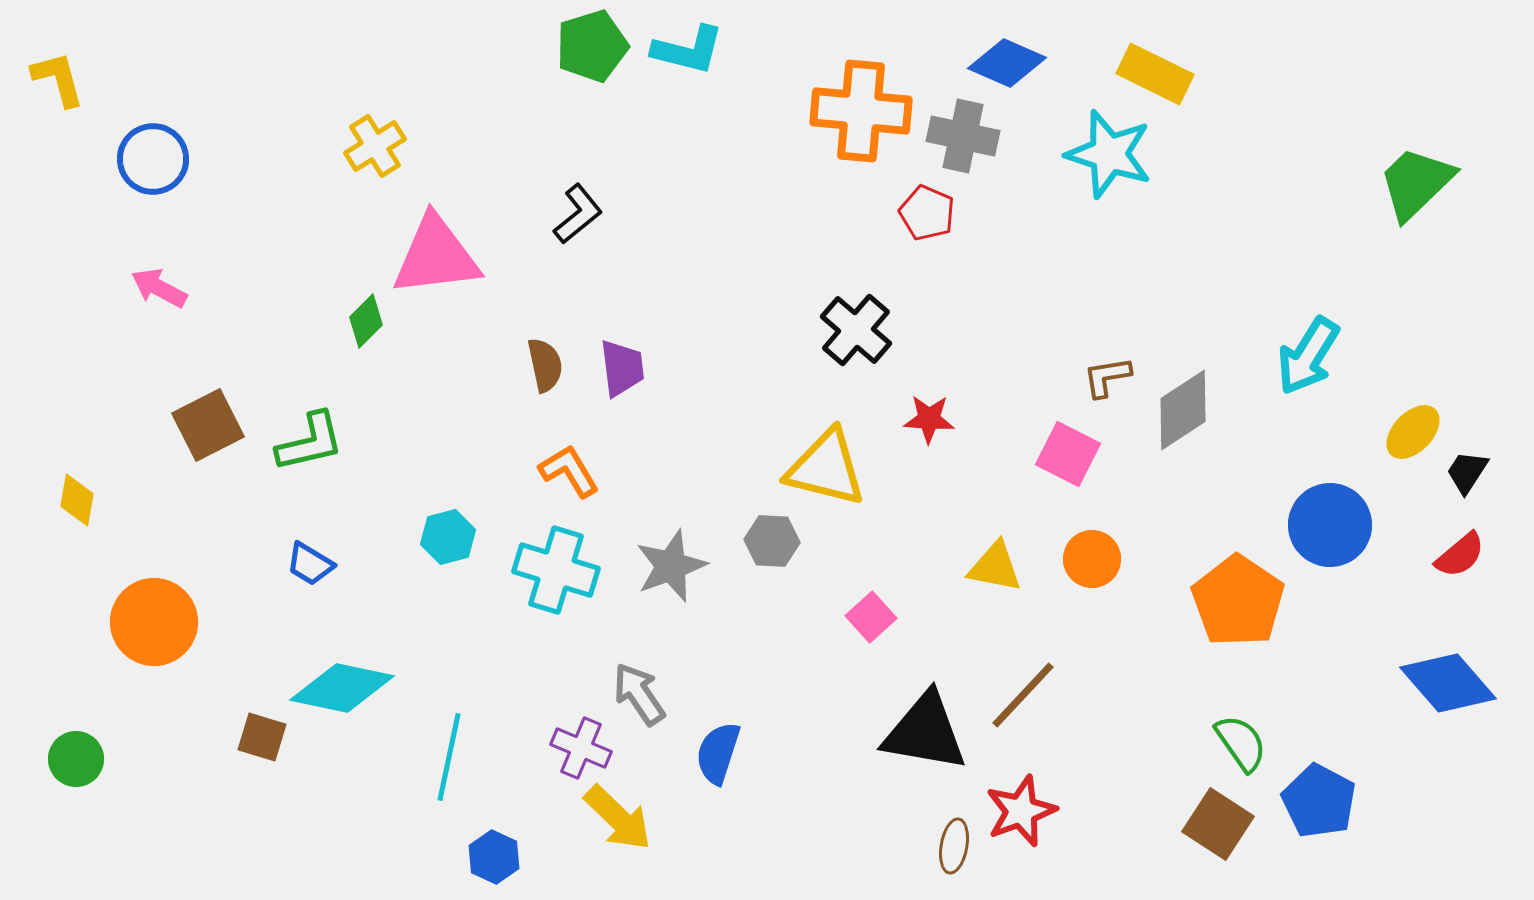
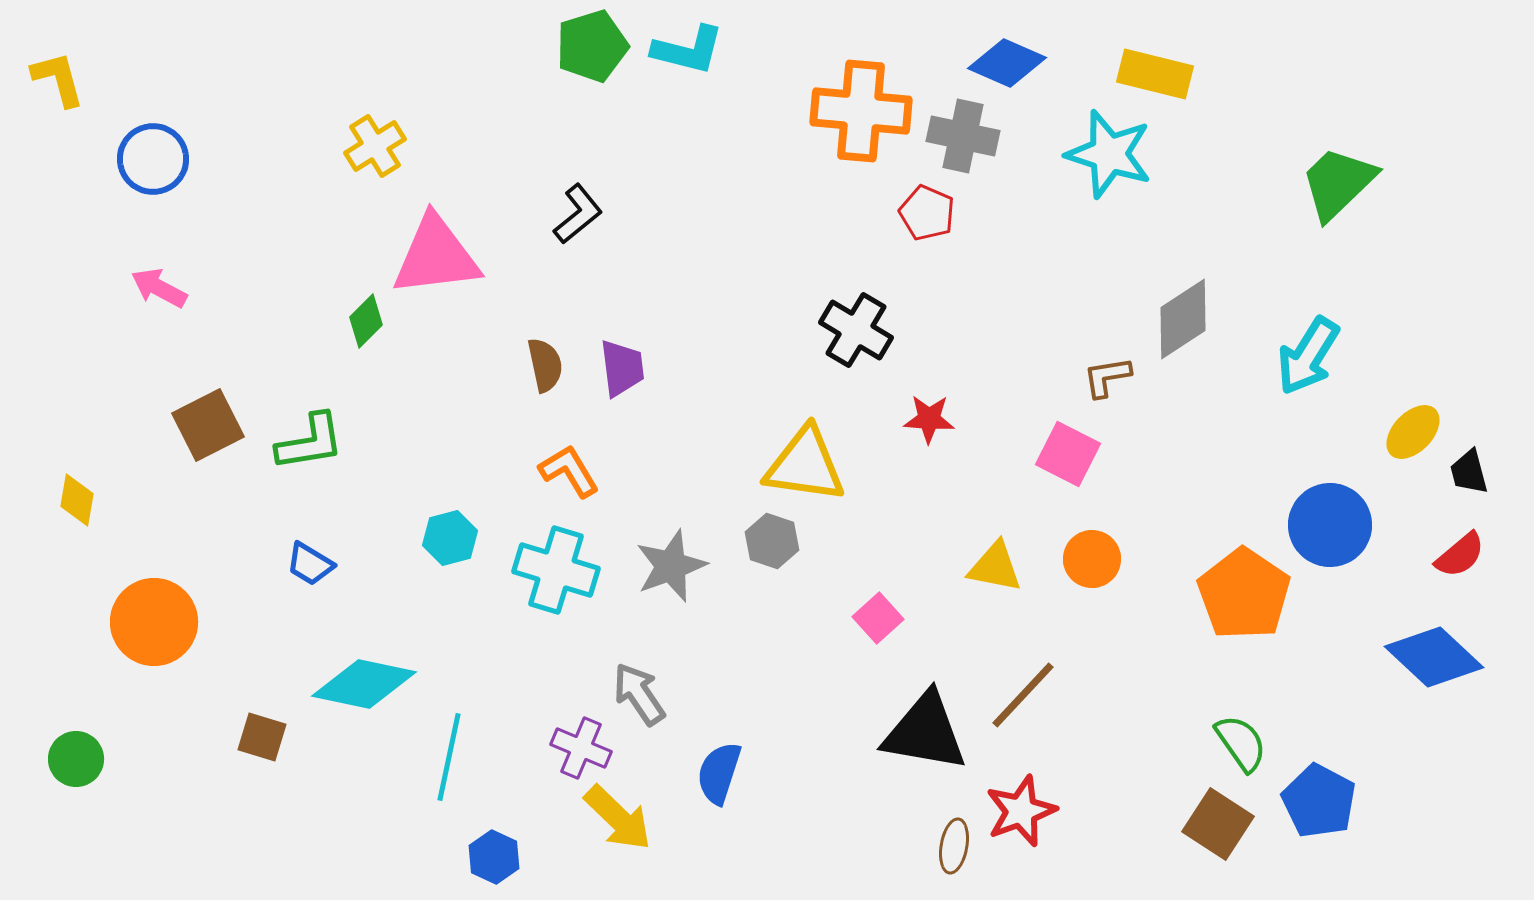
yellow rectangle at (1155, 74): rotated 12 degrees counterclockwise
green trapezoid at (1416, 183): moved 78 px left
black cross at (856, 330): rotated 10 degrees counterclockwise
gray diamond at (1183, 410): moved 91 px up
green L-shape at (310, 442): rotated 4 degrees clockwise
yellow triangle at (826, 468): moved 21 px left, 3 px up; rotated 6 degrees counterclockwise
black trapezoid at (1467, 472): moved 2 px right; rotated 48 degrees counterclockwise
cyan hexagon at (448, 537): moved 2 px right, 1 px down
gray hexagon at (772, 541): rotated 16 degrees clockwise
orange pentagon at (1238, 601): moved 6 px right, 7 px up
pink square at (871, 617): moved 7 px right, 1 px down
blue diamond at (1448, 683): moved 14 px left, 26 px up; rotated 6 degrees counterclockwise
cyan diamond at (342, 688): moved 22 px right, 4 px up
blue semicircle at (718, 753): moved 1 px right, 20 px down
